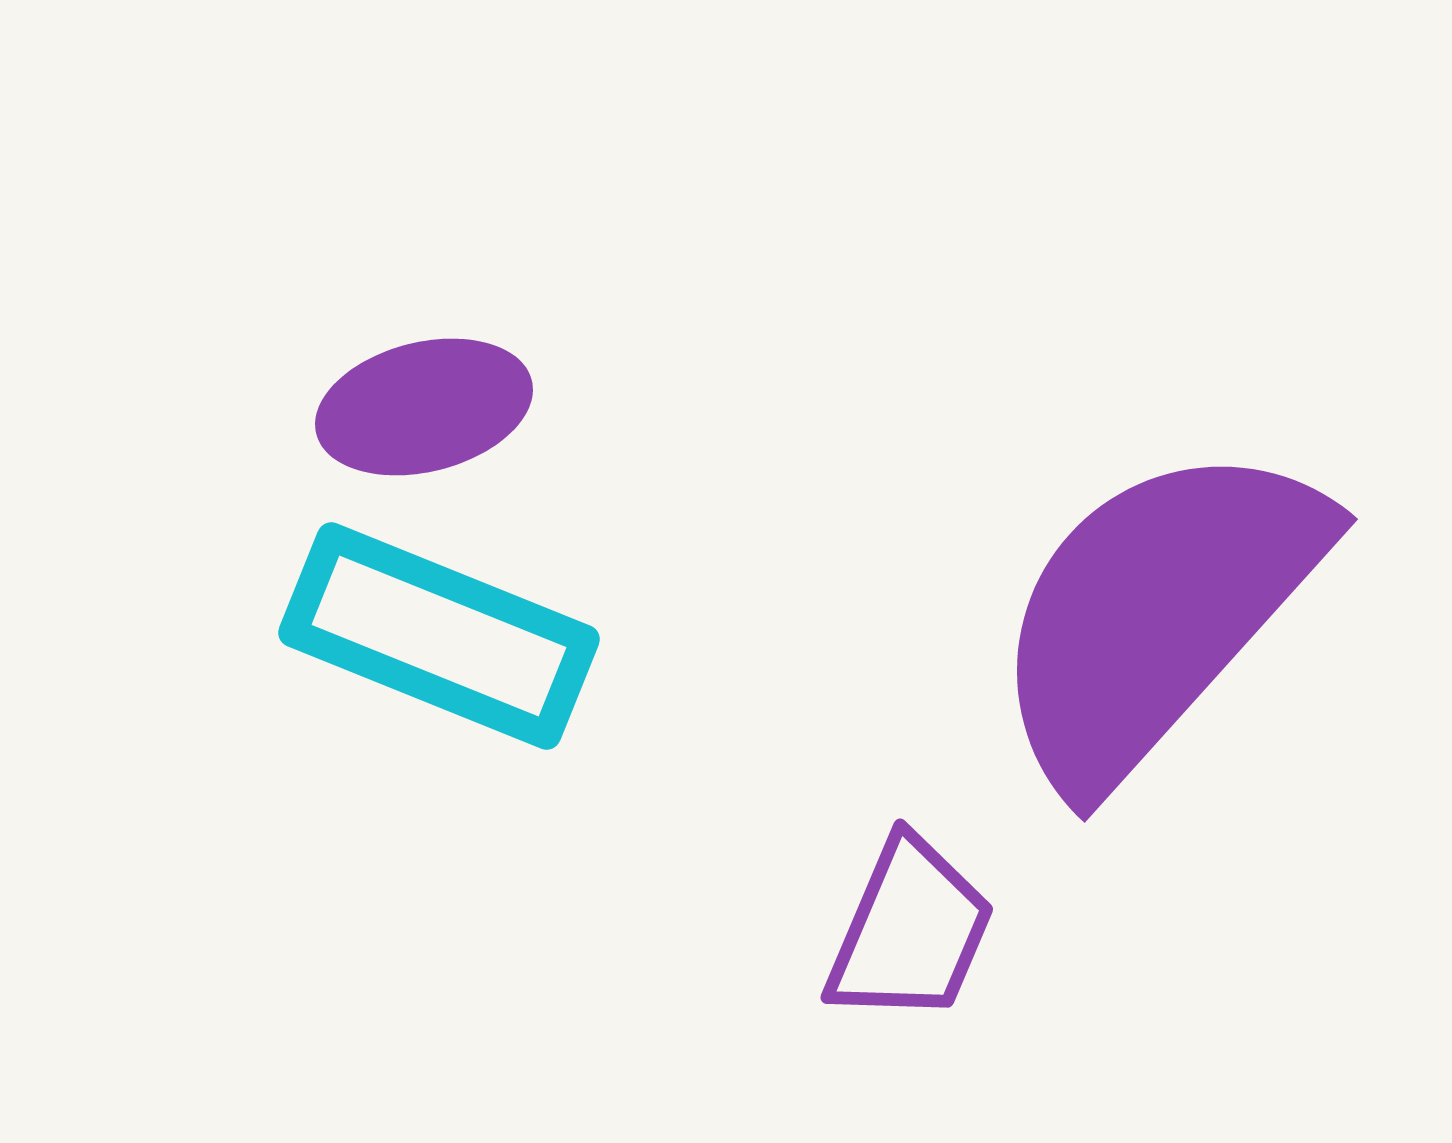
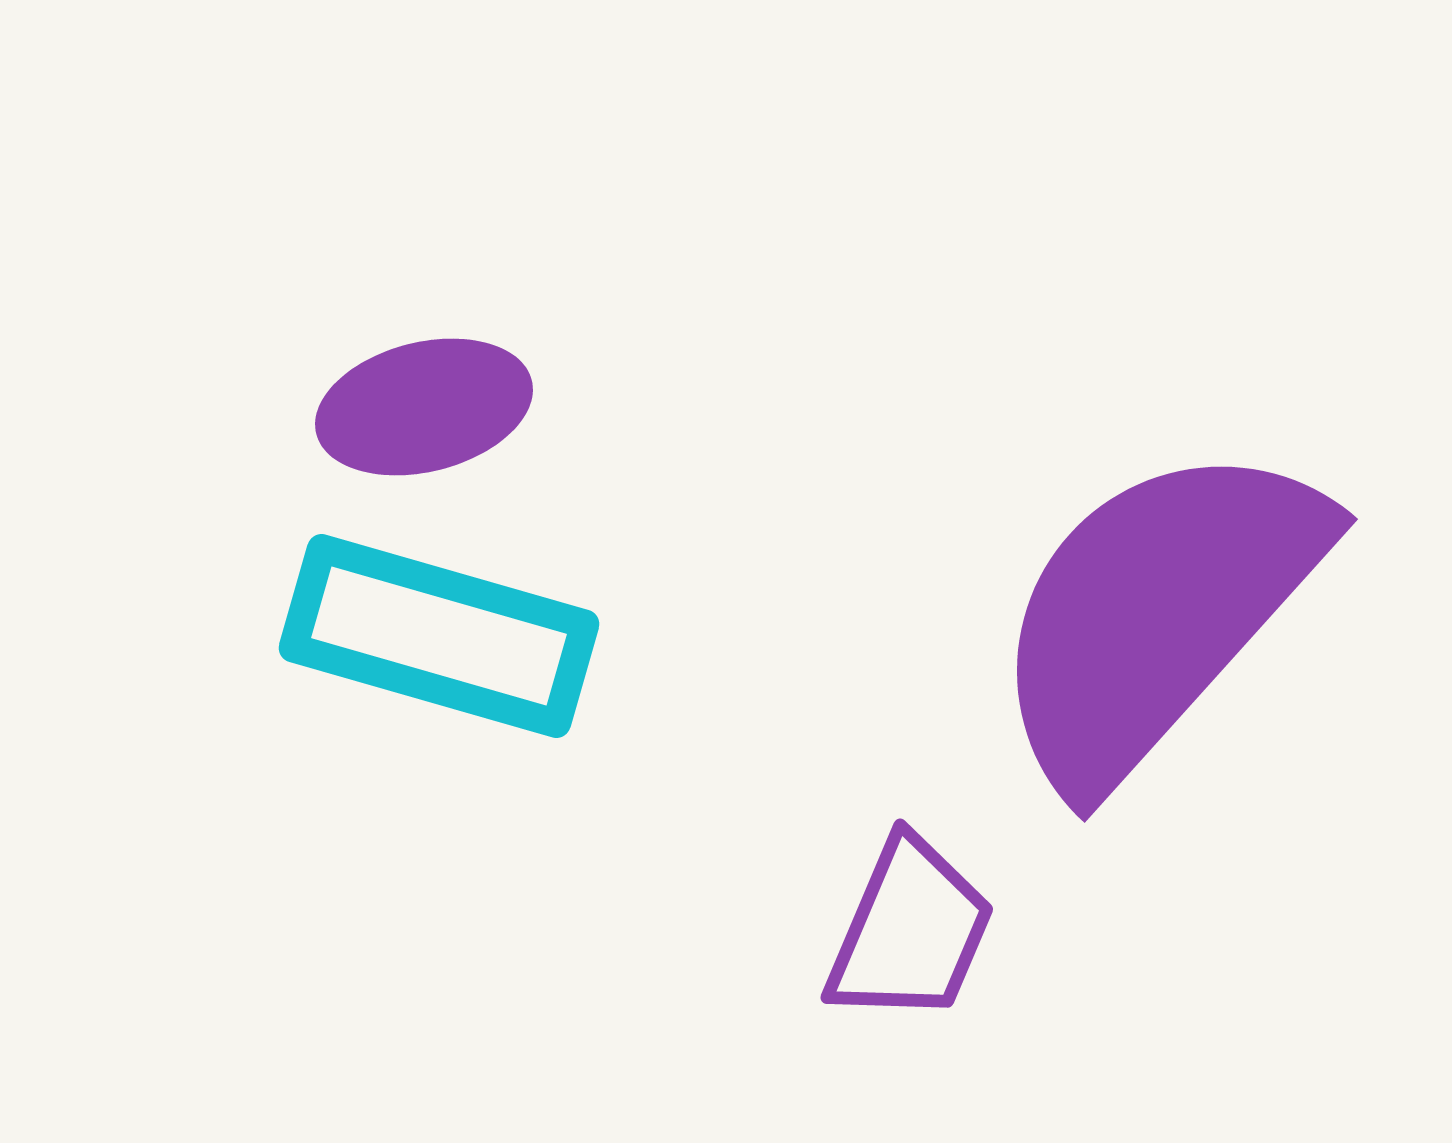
cyan rectangle: rotated 6 degrees counterclockwise
